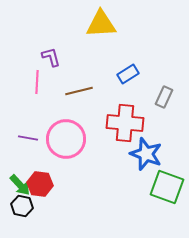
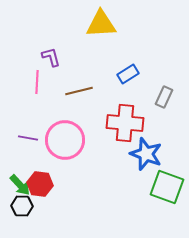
pink circle: moved 1 px left, 1 px down
black hexagon: rotated 10 degrees counterclockwise
